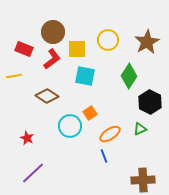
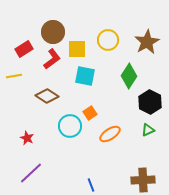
red rectangle: rotated 54 degrees counterclockwise
green triangle: moved 8 px right, 1 px down
blue line: moved 13 px left, 29 px down
purple line: moved 2 px left
